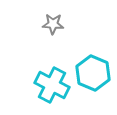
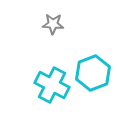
cyan hexagon: rotated 16 degrees clockwise
